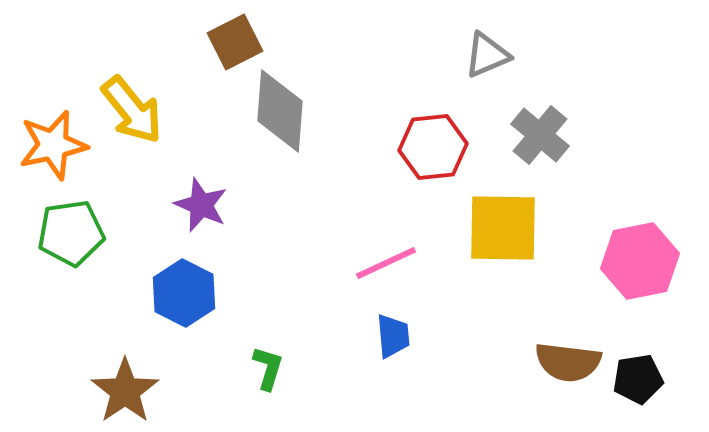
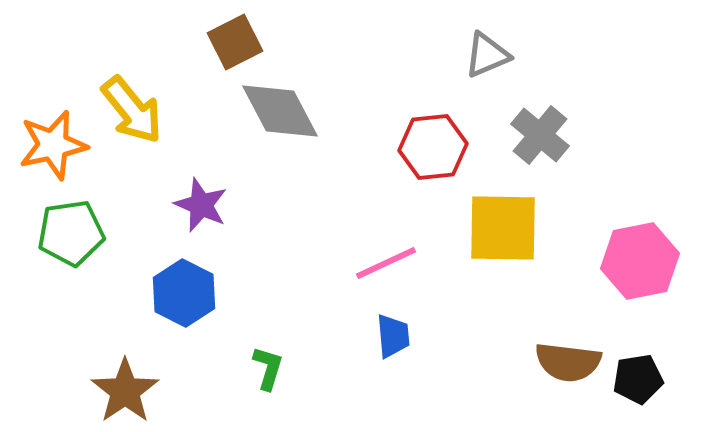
gray diamond: rotated 32 degrees counterclockwise
